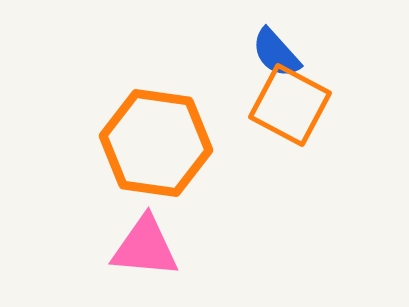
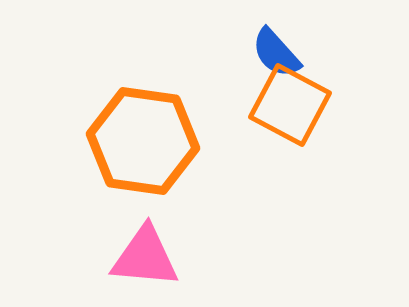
orange hexagon: moved 13 px left, 2 px up
pink triangle: moved 10 px down
